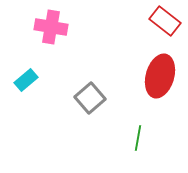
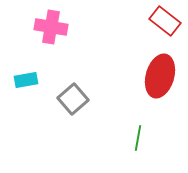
cyan rectangle: rotated 30 degrees clockwise
gray square: moved 17 px left, 1 px down
